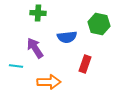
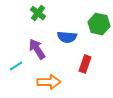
green cross: rotated 35 degrees clockwise
blue semicircle: rotated 12 degrees clockwise
purple arrow: moved 2 px right, 1 px down
cyan line: rotated 40 degrees counterclockwise
